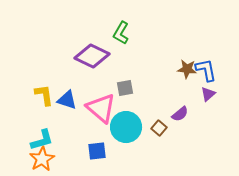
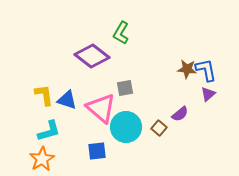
purple diamond: rotated 12 degrees clockwise
cyan L-shape: moved 7 px right, 9 px up
